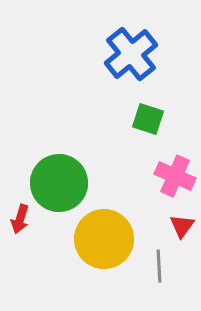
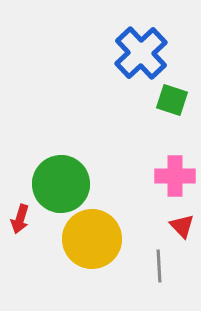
blue cross: moved 10 px right, 1 px up; rotated 4 degrees counterclockwise
green square: moved 24 px right, 19 px up
pink cross: rotated 24 degrees counterclockwise
green circle: moved 2 px right, 1 px down
red triangle: rotated 20 degrees counterclockwise
yellow circle: moved 12 px left
